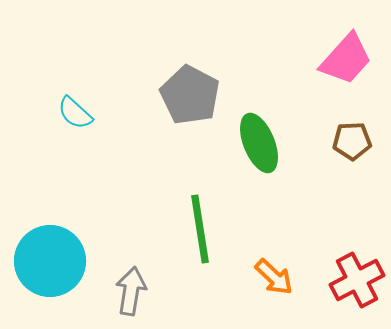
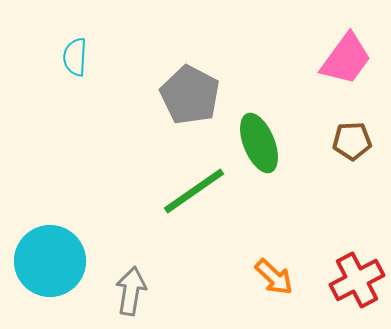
pink trapezoid: rotated 6 degrees counterclockwise
cyan semicircle: moved 56 px up; rotated 51 degrees clockwise
green line: moved 6 px left, 38 px up; rotated 64 degrees clockwise
